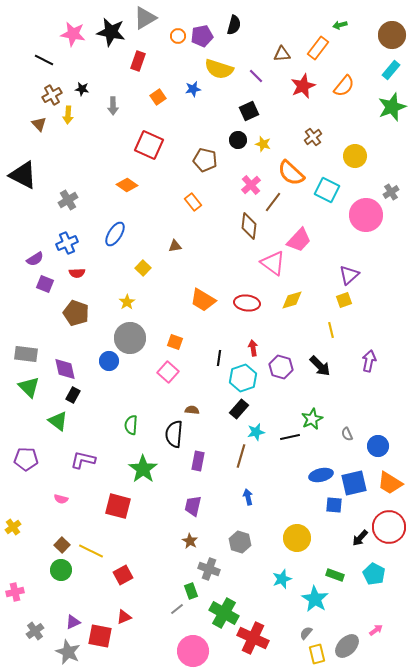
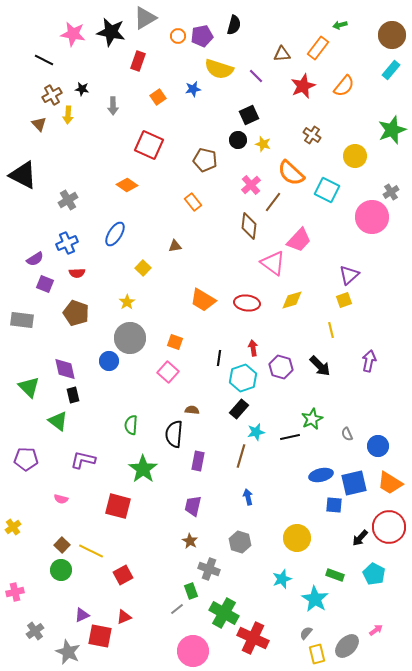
green star at (392, 107): moved 23 px down
black square at (249, 111): moved 4 px down
brown cross at (313, 137): moved 1 px left, 2 px up; rotated 18 degrees counterclockwise
pink circle at (366, 215): moved 6 px right, 2 px down
gray rectangle at (26, 354): moved 4 px left, 34 px up
black rectangle at (73, 395): rotated 42 degrees counterclockwise
purple triangle at (73, 622): moved 9 px right, 7 px up
